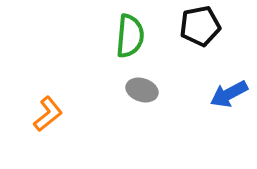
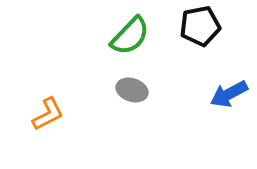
green semicircle: rotated 39 degrees clockwise
gray ellipse: moved 10 px left
orange L-shape: rotated 12 degrees clockwise
